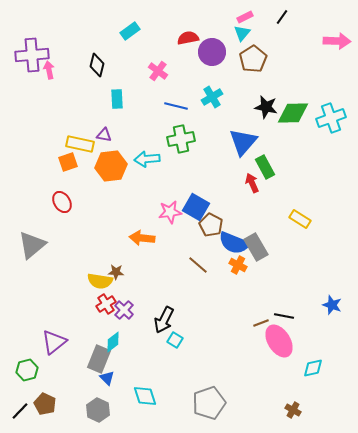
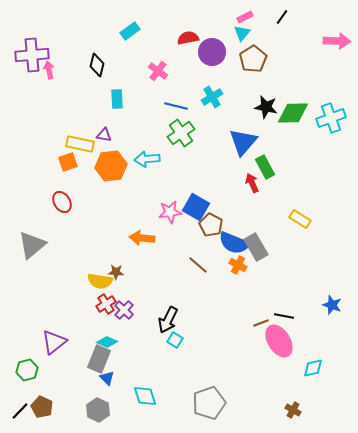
green cross at (181, 139): moved 6 px up; rotated 24 degrees counterclockwise
black arrow at (164, 320): moved 4 px right
cyan diamond at (113, 342): moved 6 px left; rotated 60 degrees clockwise
brown pentagon at (45, 404): moved 3 px left, 3 px down
